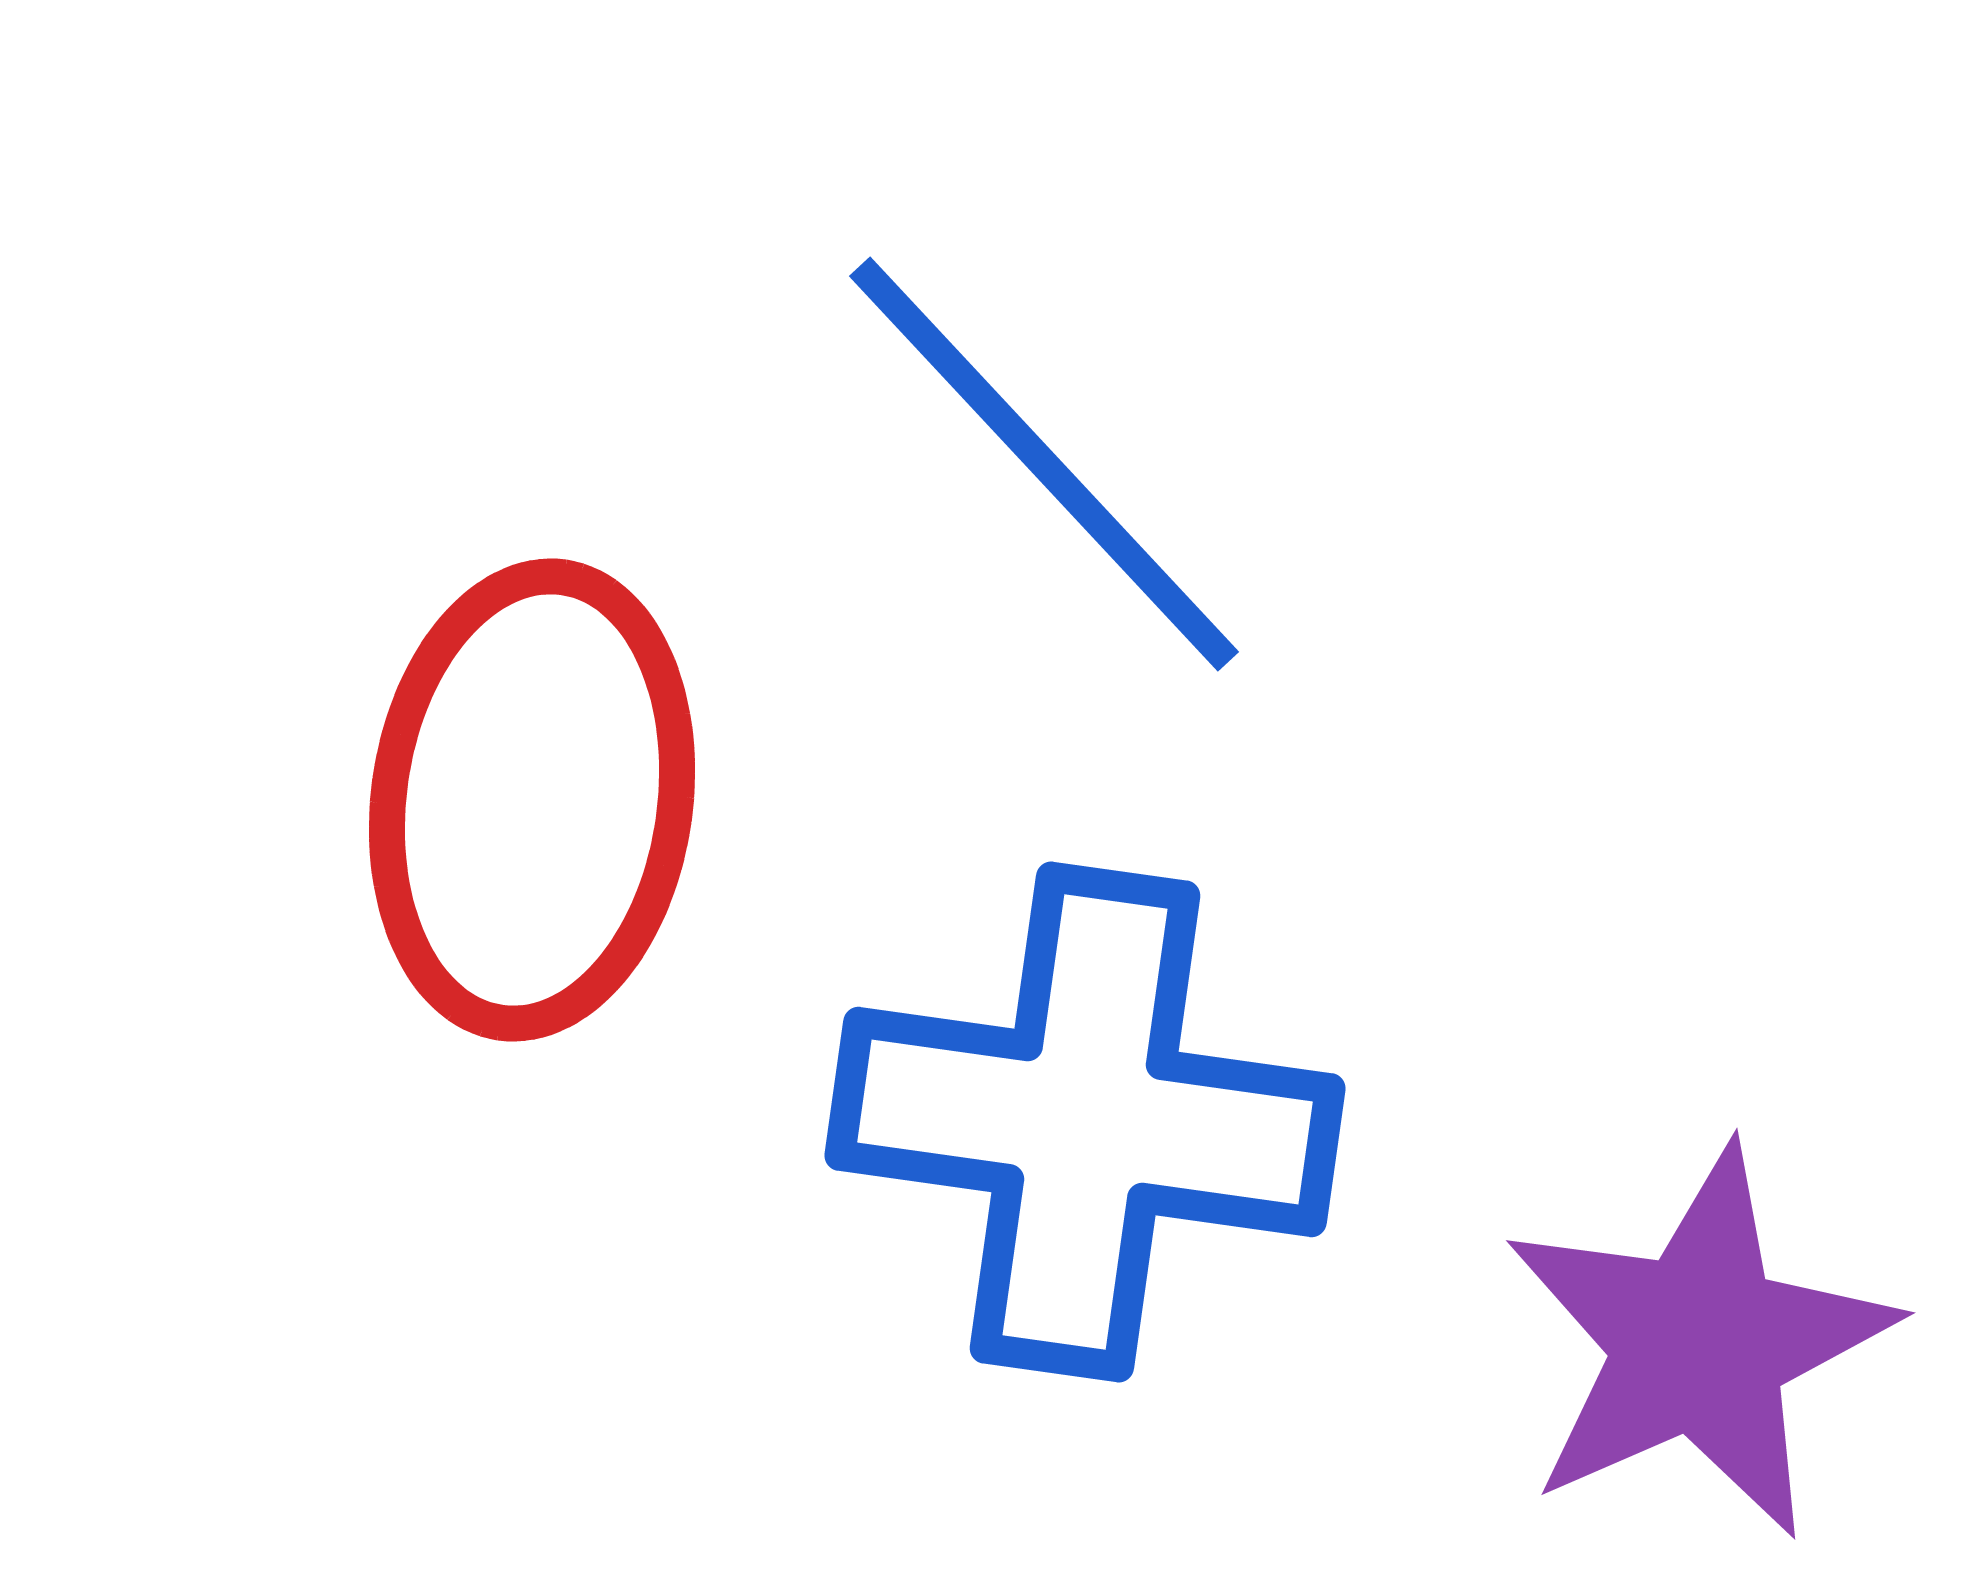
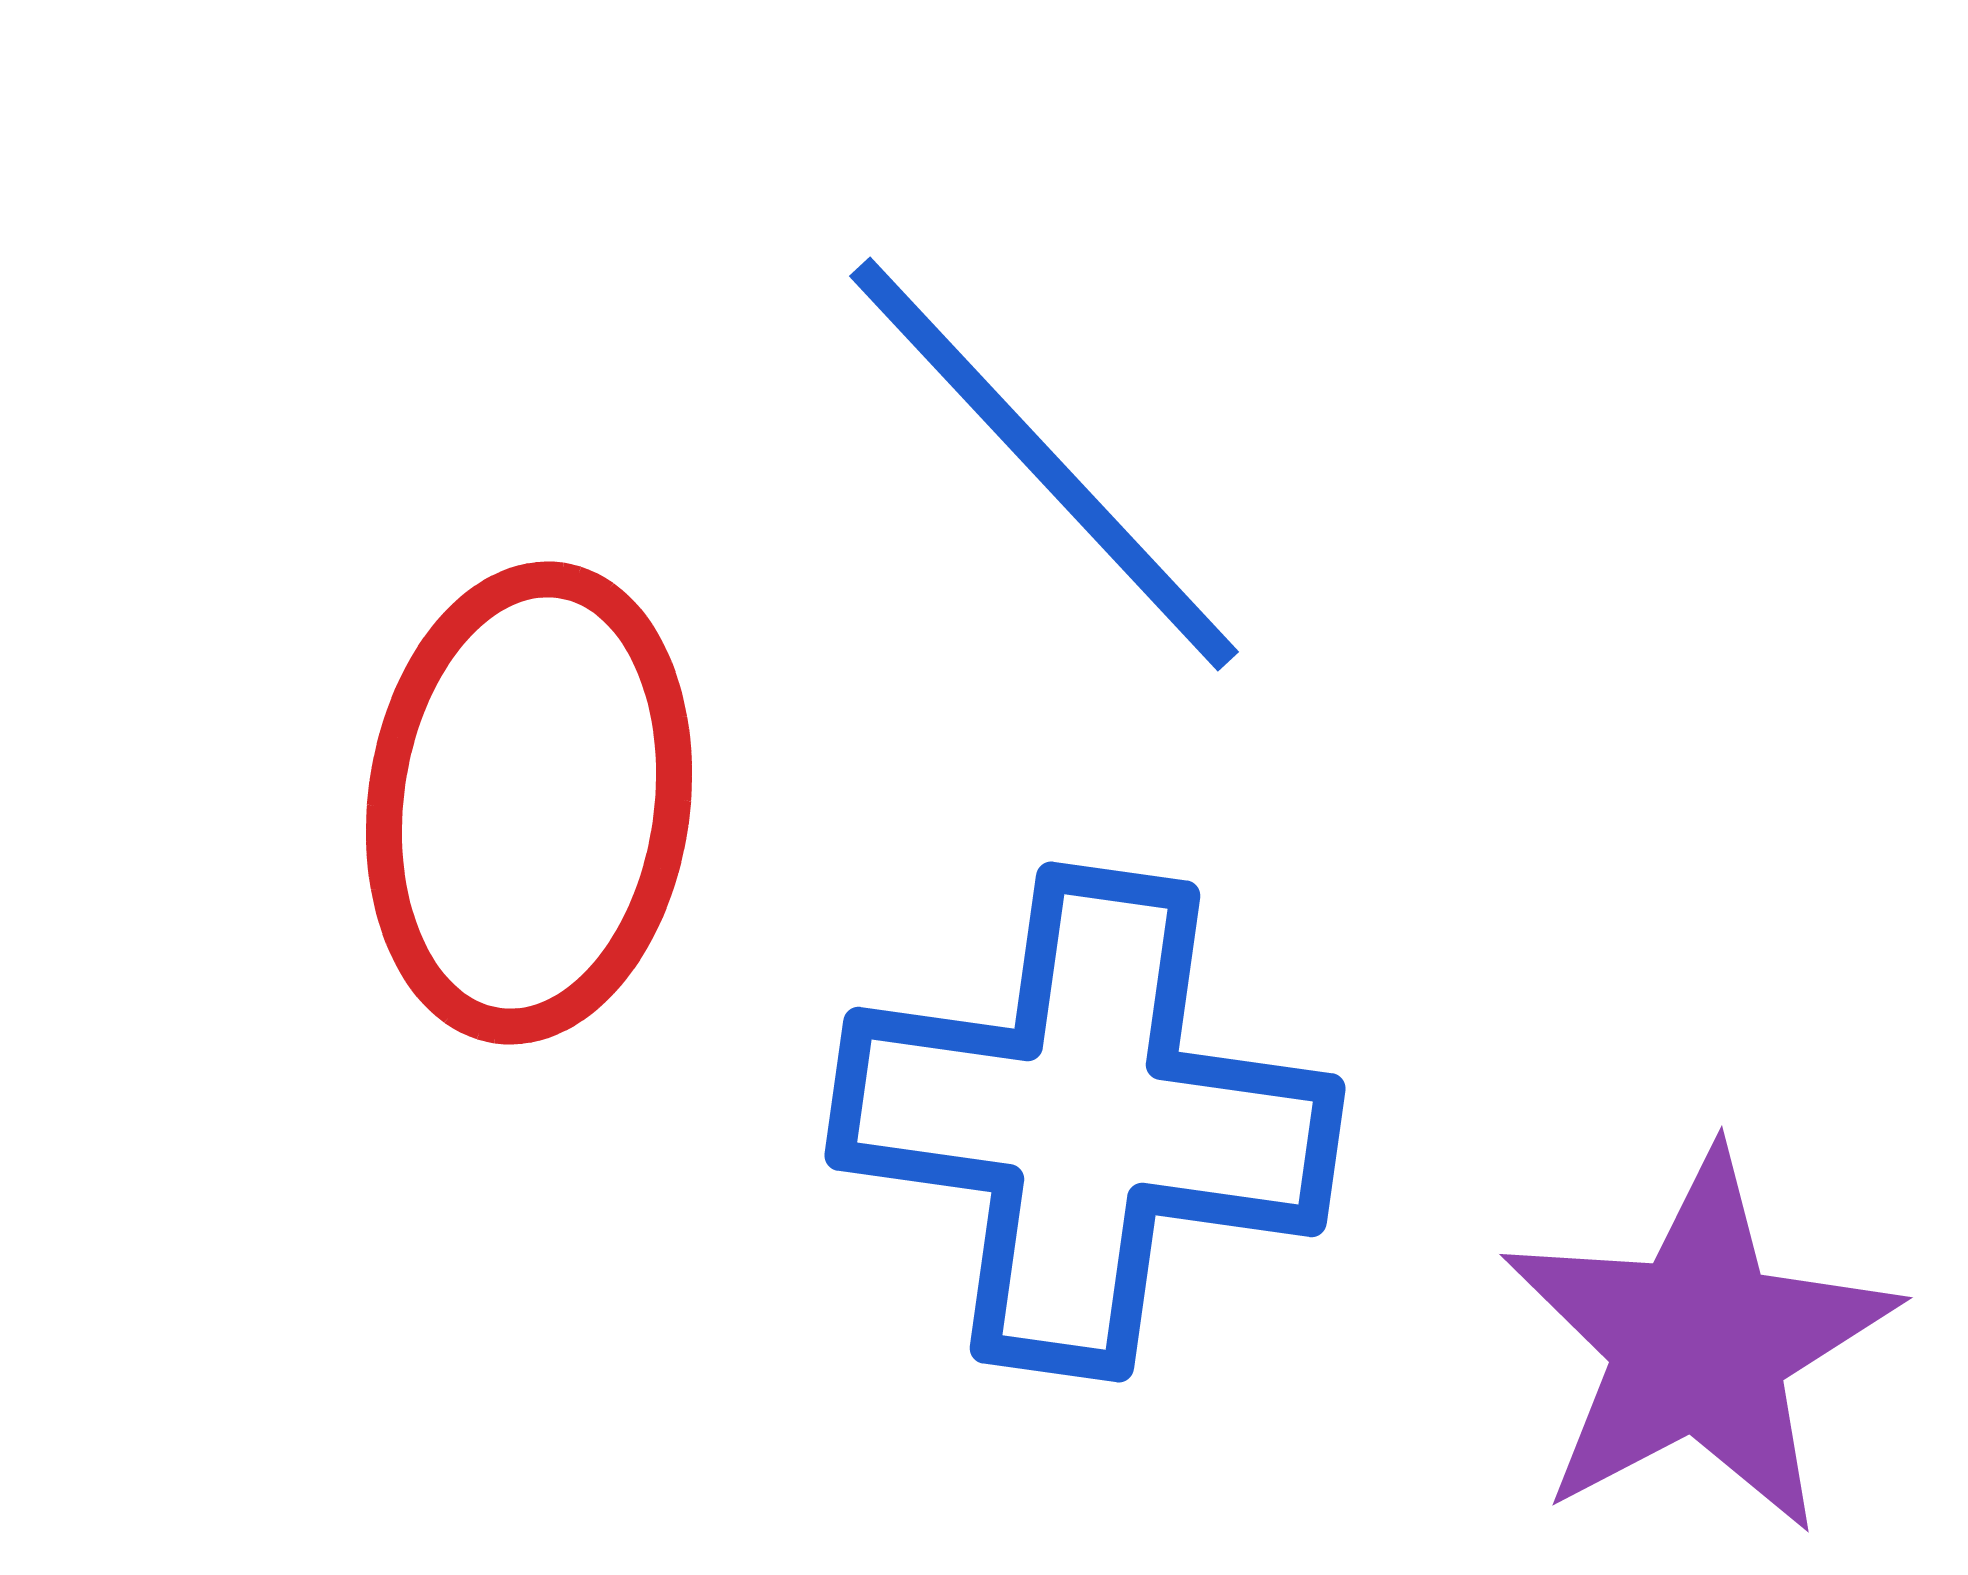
red ellipse: moved 3 px left, 3 px down
purple star: rotated 4 degrees counterclockwise
